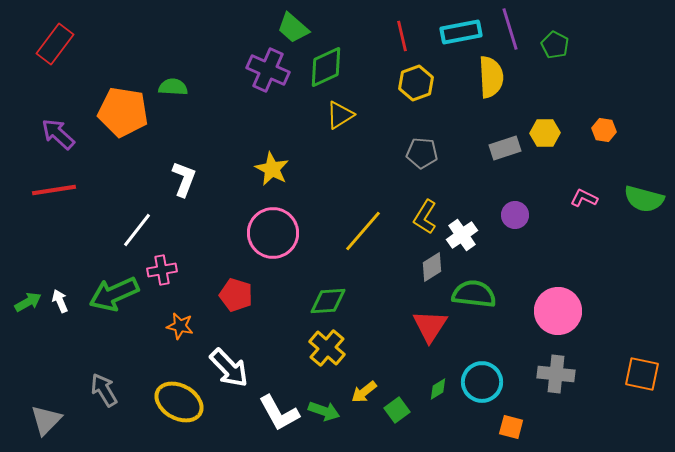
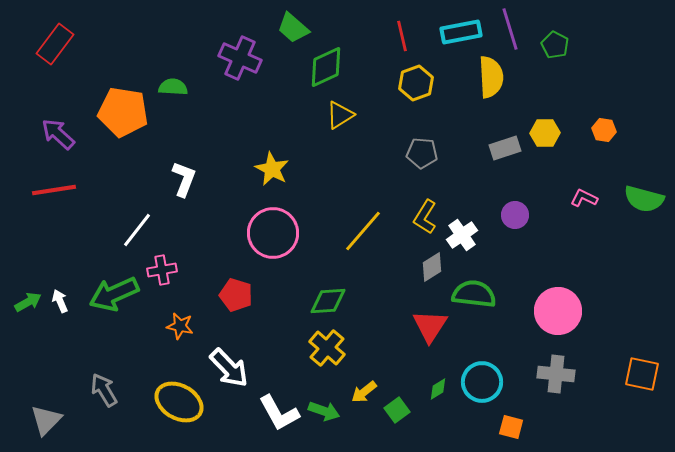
purple cross at (268, 70): moved 28 px left, 12 px up
